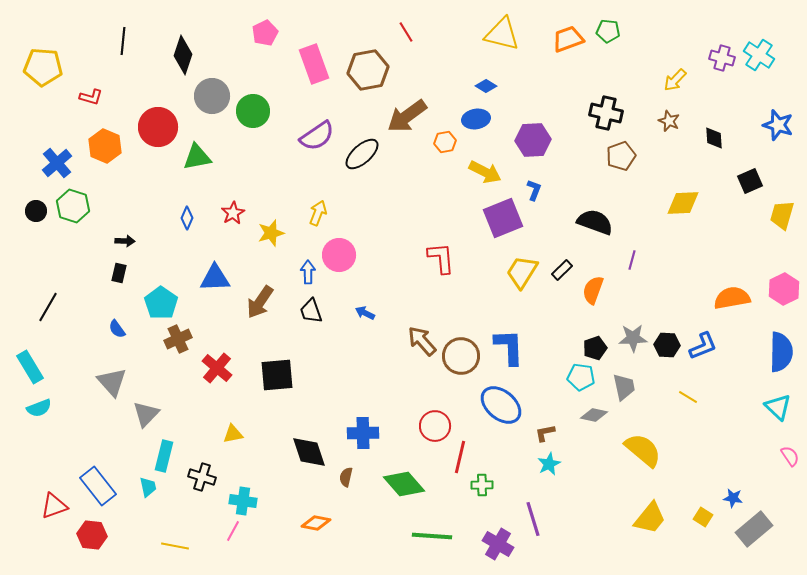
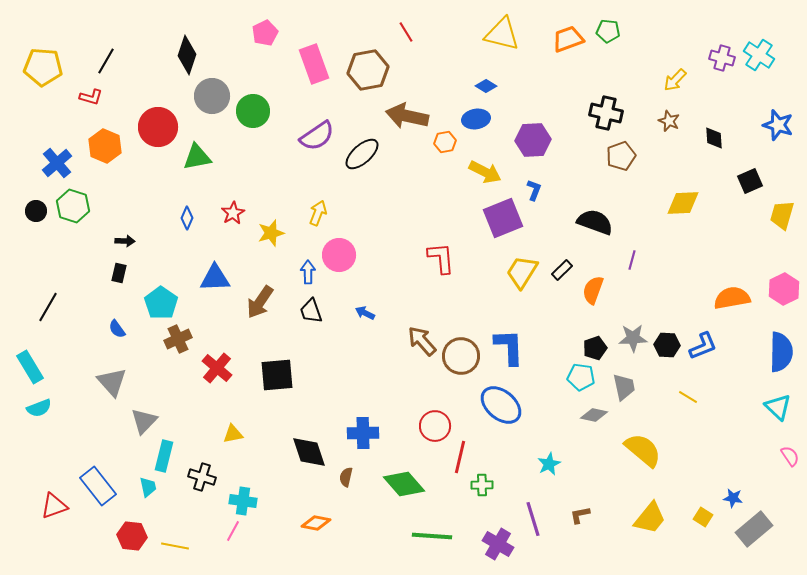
black line at (123, 41): moved 17 px left, 20 px down; rotated 24 degrees clockwise
black diamond at (183, 55): moved 4 px right
brown arrow at (407, 116): rotated 48 degrees clockwise
gray triangle at (146, 414): moved 2 px left, 7 px down
brown L-shape at (545, 433): moved 35 px right, 82 px down
red hexagon at (92, 535): moved 40 px right, 1 px down
